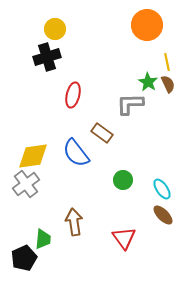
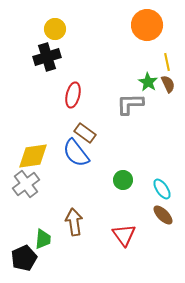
brown rectangle: moved 17 px left
red triangle: moved 3 px up
